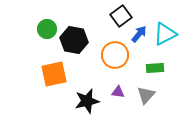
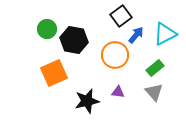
blue arrow: moved 3 px left, 1 px down
green rectangle: rotated 36 degrees counterclockwise
orange square: moved 1 px up; rotated 12 degrees counterclockwise
gray triangle: moved 8 px right, 3 px up; rotated 24 degrees counterclockwise
